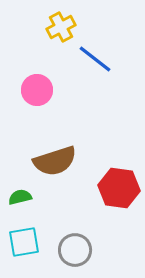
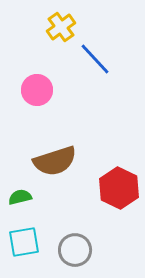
yellow cross: rotated 8 degrees counterclockwise
blue line: rotated 9 degrees clockwise
red hexagon: rotated 18 degrees clockwise
